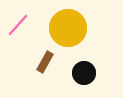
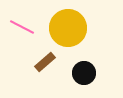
pink line: moved 4 px right, 2 px down; rotated 75 degrees clockwise
brown rectangle: rotated 20 degrees clockwise
